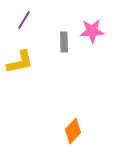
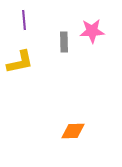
purple line: rotated 36 degrees counterclockwise
orange diamond: rotated 45 degrees clockwise
